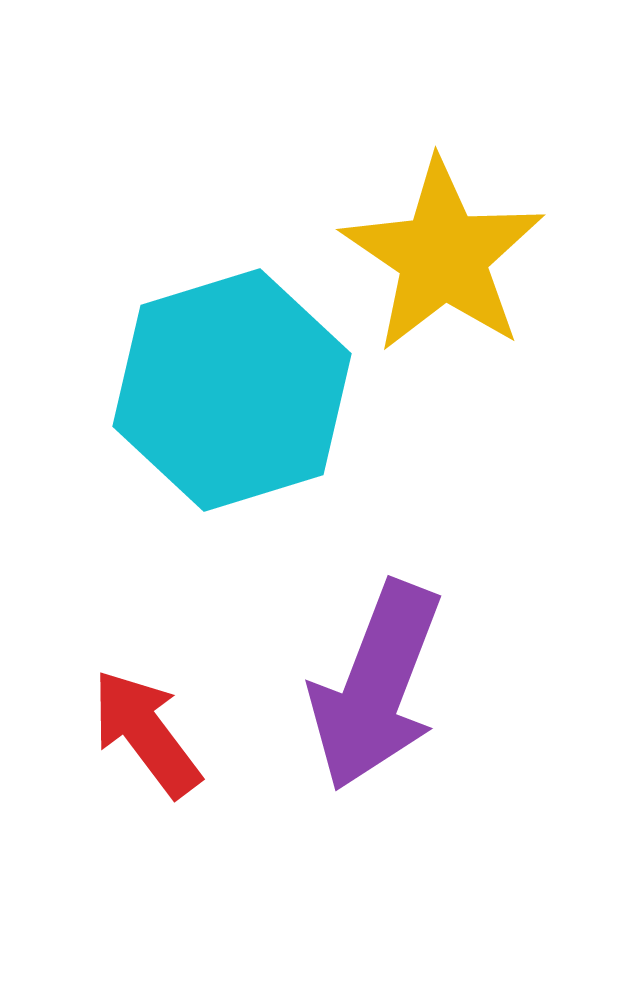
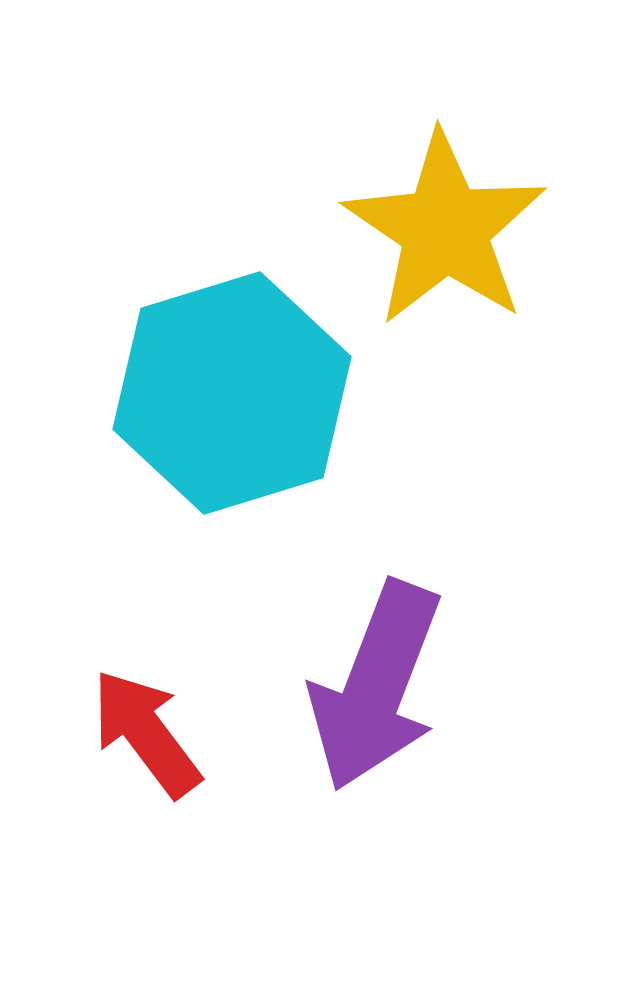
yellow star: moved 2 px right, 27 px up
cyan hexagon: moved 3 px down
